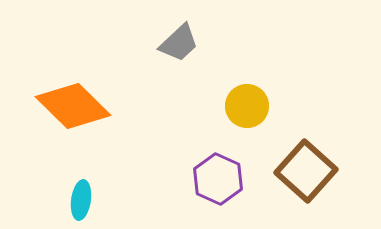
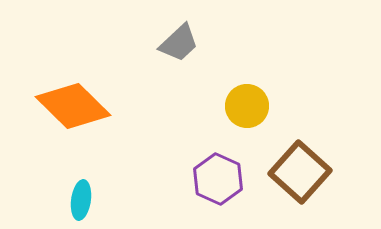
brown square: moved 6 px left, 1 px down
